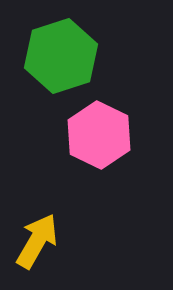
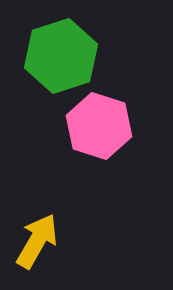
pink hexagon: moved 9 px up; rotated 8 degrees counterclockwise
